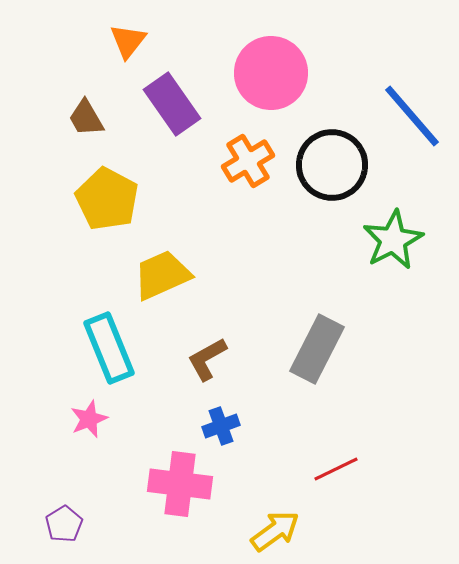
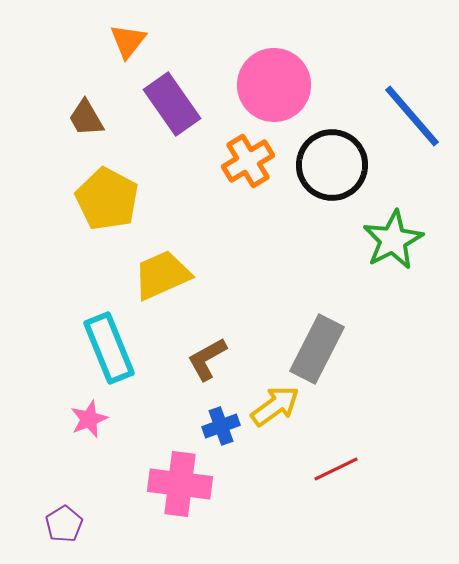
pink circle: moved 3 px right, 12 px down
yellow arrow: moved 125 px up
